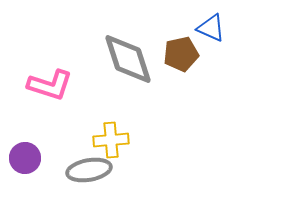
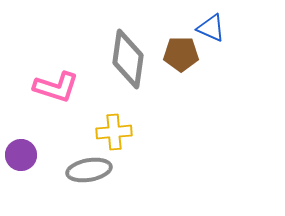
brown pentagon: rotated 12 degrees clockwise
gray diamond: rotated 26 degrees clockwise
pink L-shape: moved 6 px right, 2 px down
yellow cross: moved 3 px right, 8 px up
purple circle: moved 4 px left, 3 px up
